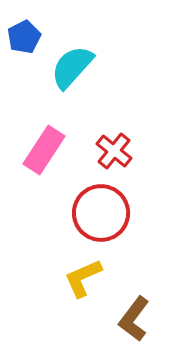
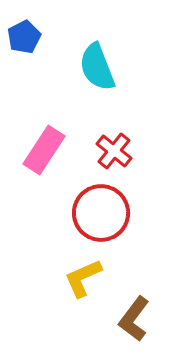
cyan semicircle: moved 25 px right; rotated 63 degrees counterclockwise
